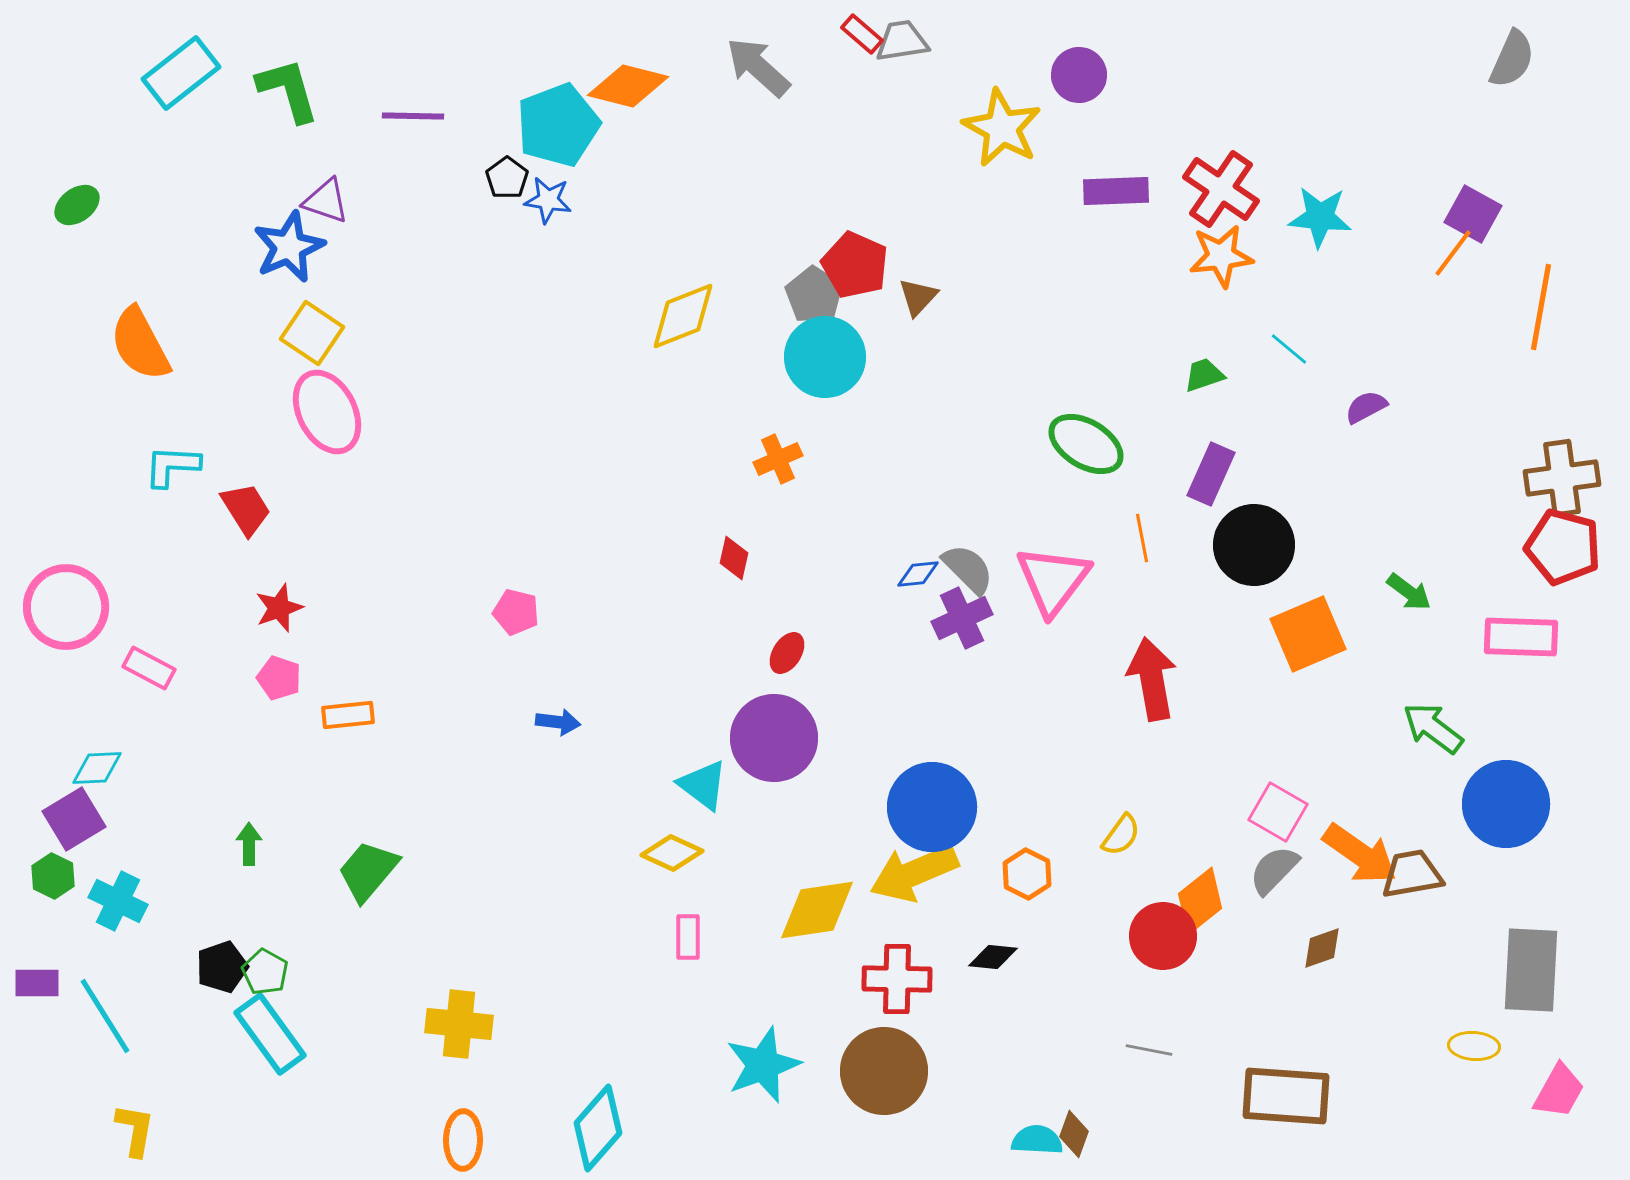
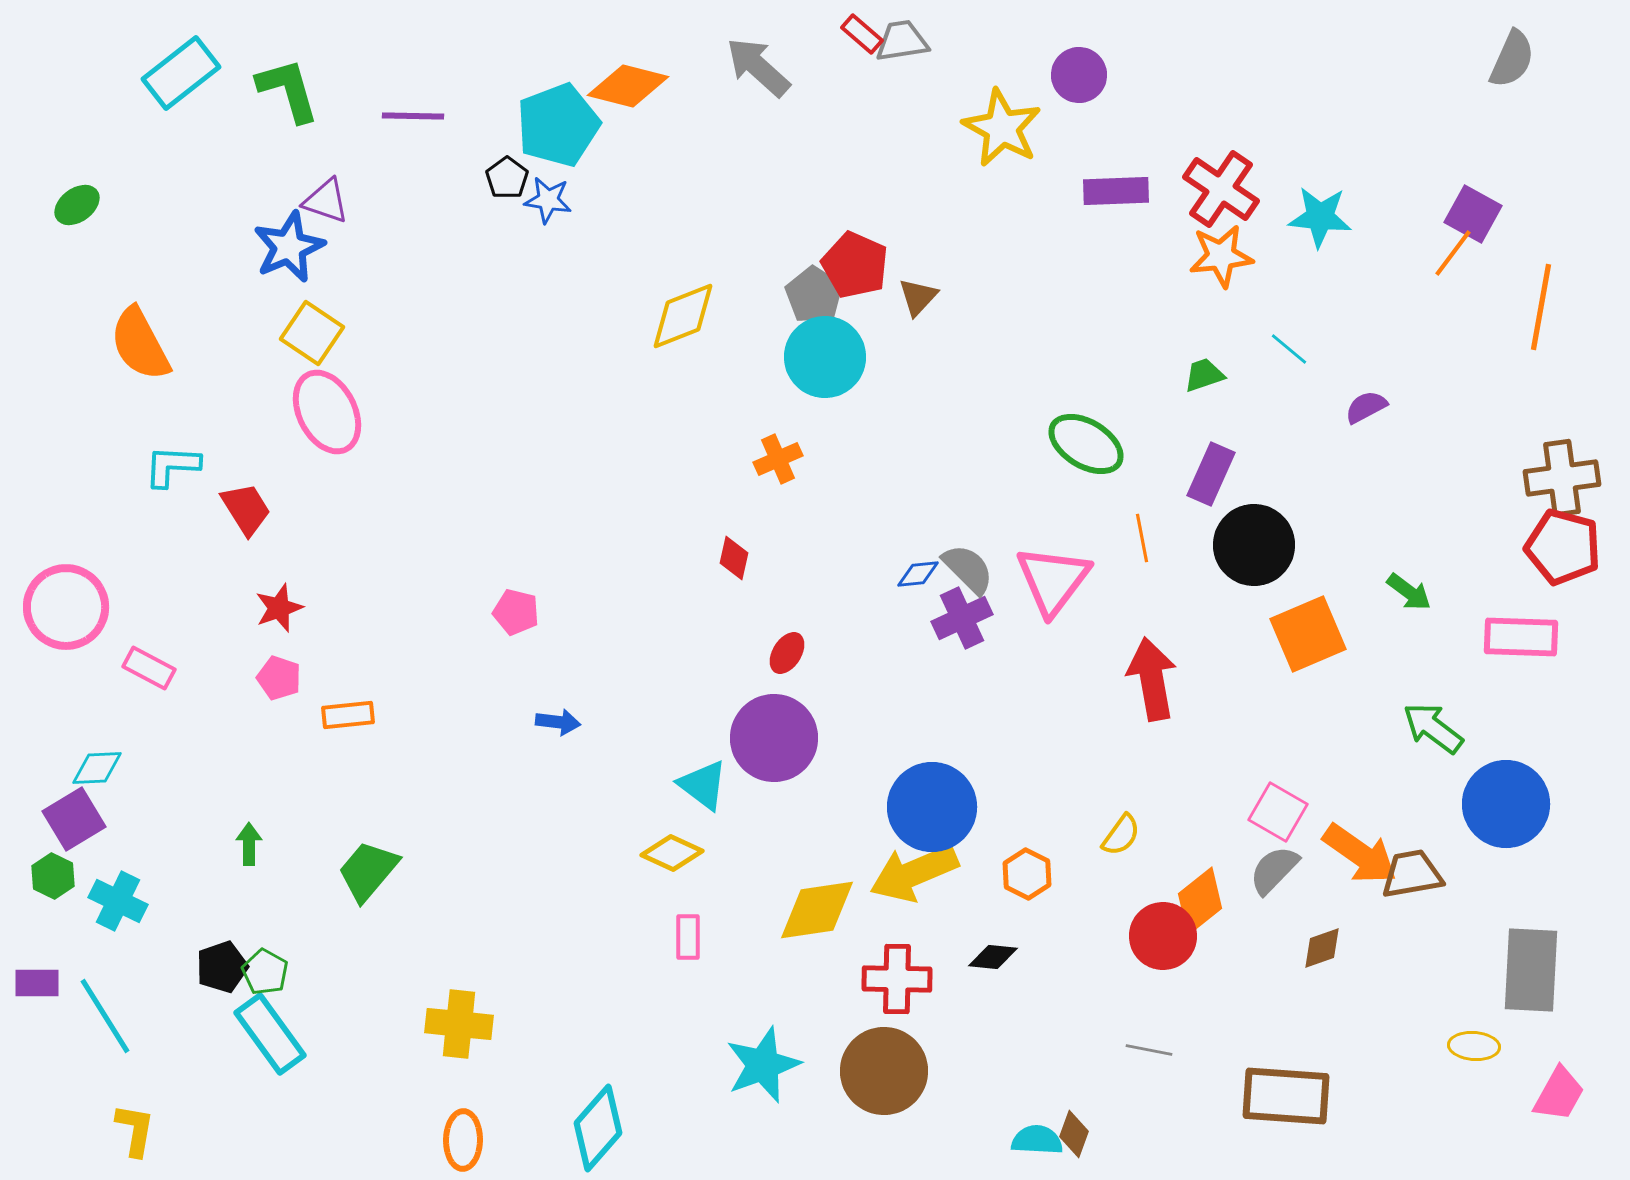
pink trapezoid at (1559, 1091): moved 3 px down
